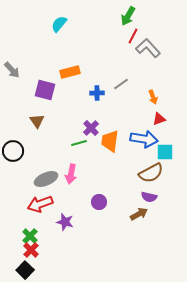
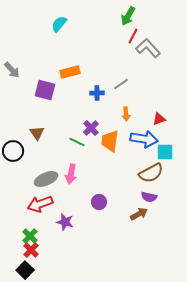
orange arrow: moved 27 px left, 17 px down; rotated 16 degrees clockwise
brown triangle: moved 12 px down
green line: moved 2 px left, 1 px up; rotated 42 degrees clockwise
